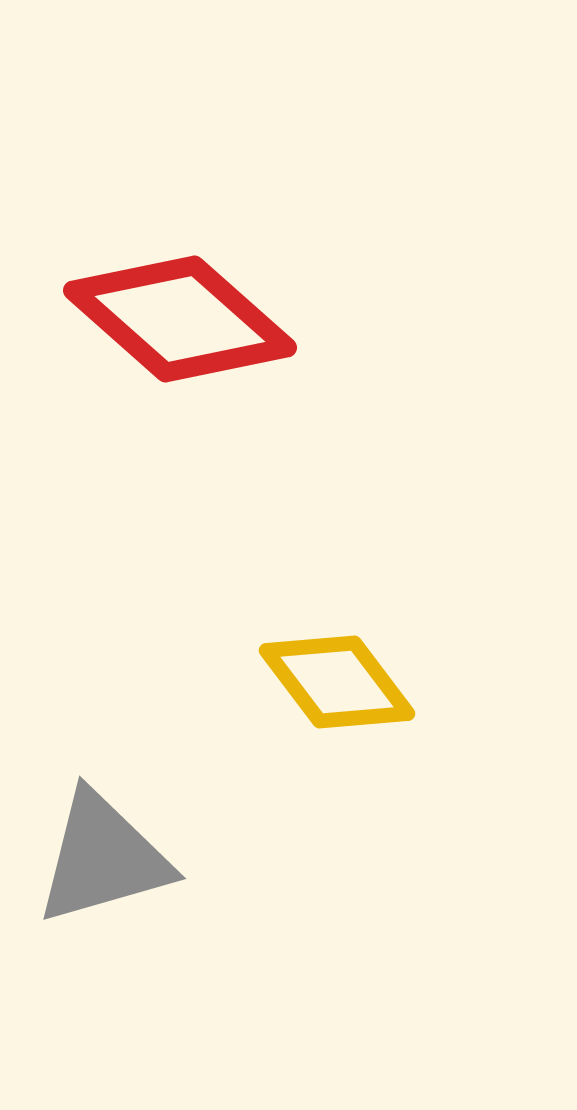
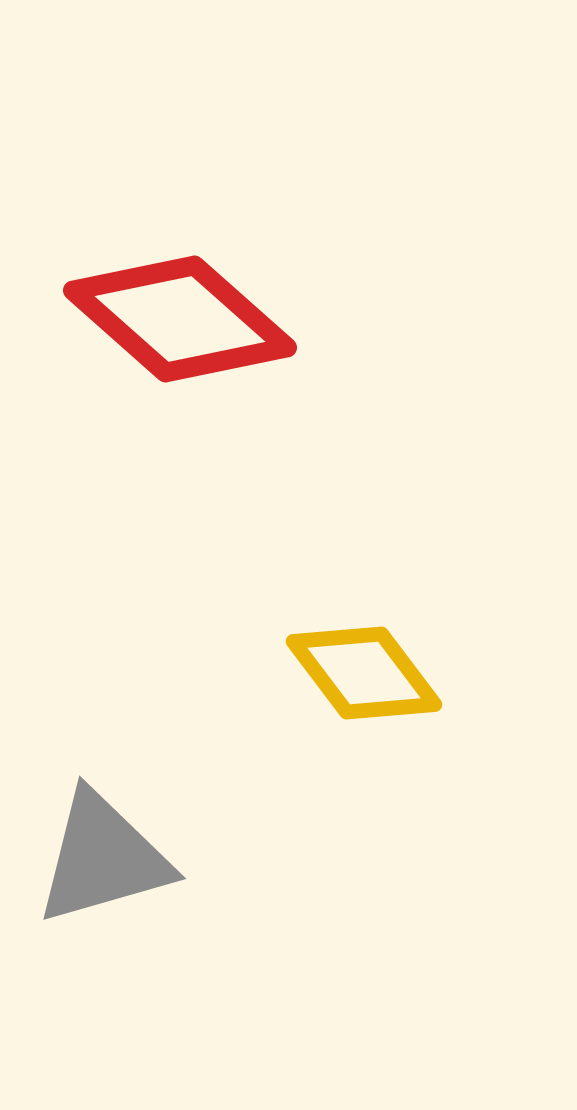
yellow diamond: moved 27 px right, 9 px up
